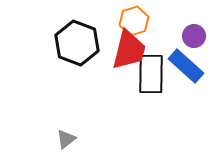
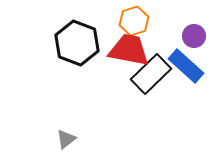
red trapezoid: rotated 93 degrees counterclockwise
black rectangle: rotated 45 degrees clockwise
